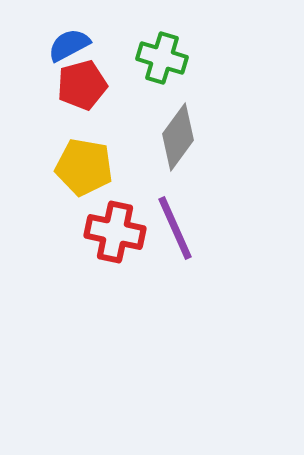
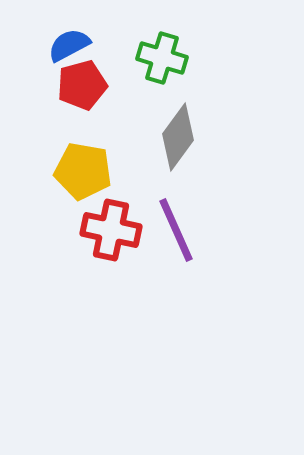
yellow pentagon: moved 1 px left, 4 px down
purple line: moved 1 px right, 2 px down
red cross: moved 4 px left, 2 px up
